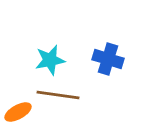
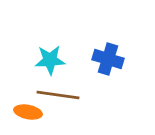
cyan star: rotated 8 degrees clockwise
orange ellipse: moved 10 px right; rotated 40 degrees clockwise
